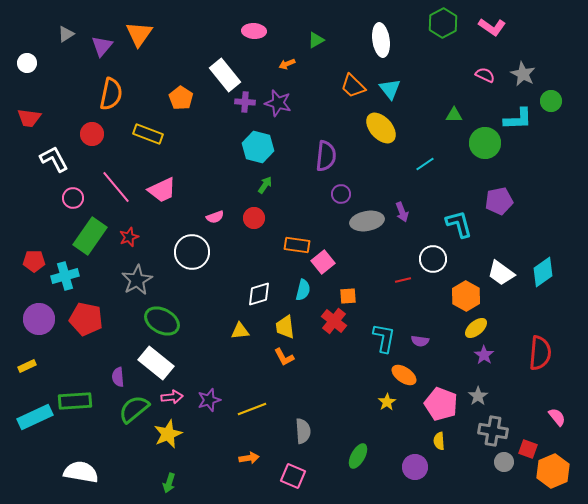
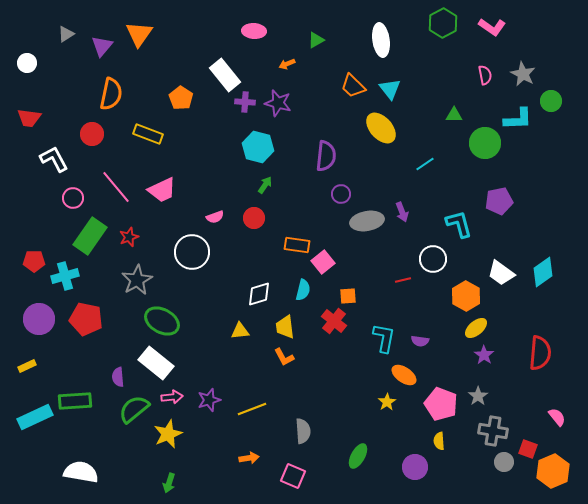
pink semicircle at (485, 75): rotated 54 degrees clockwise
